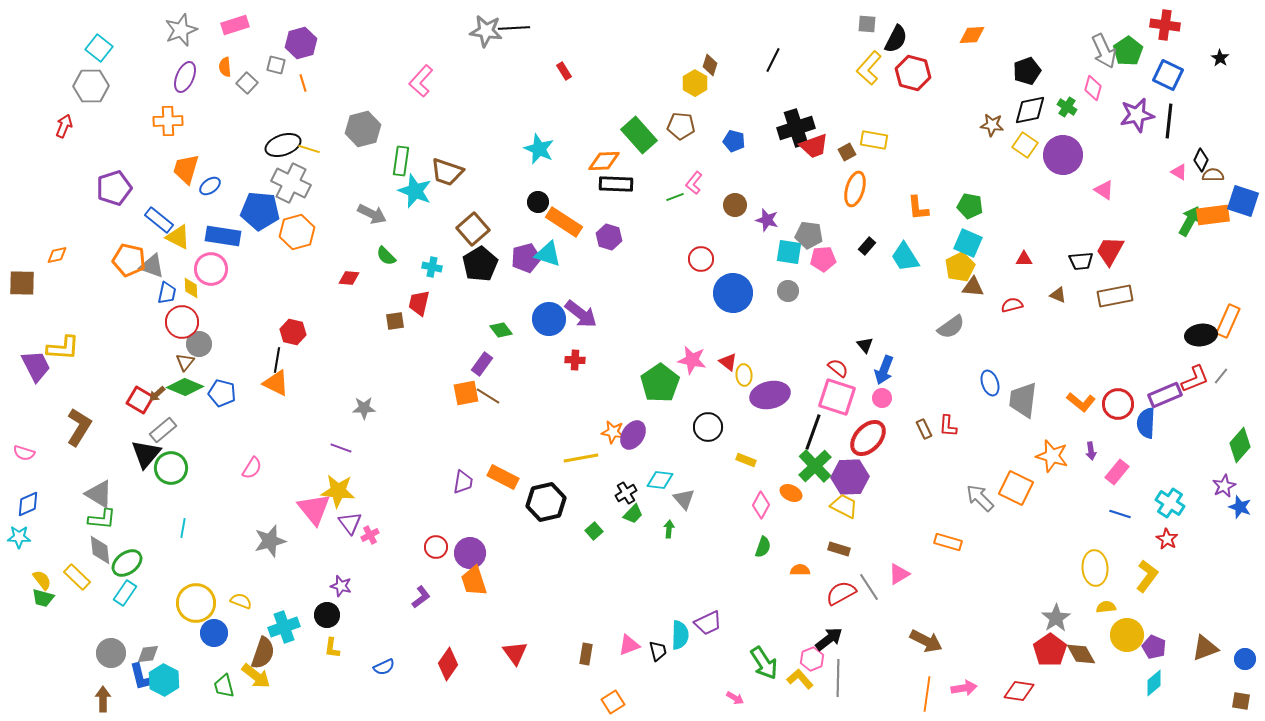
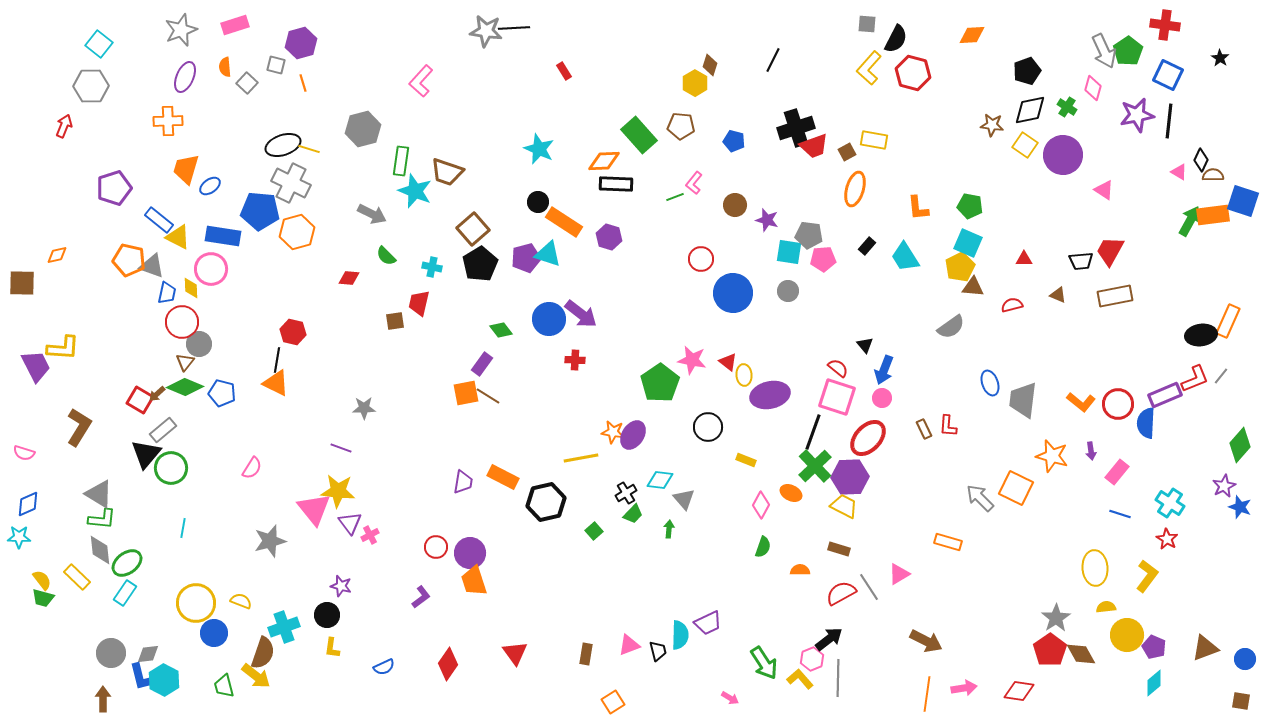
cyan square at (99, 48): moved 4 px up
pink arrow at (735, 698): moved 5 px left
